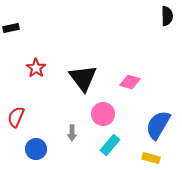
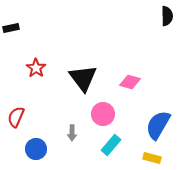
cyan rectangle: moved 1 px right
yellow rectangle: moved 1 px right
